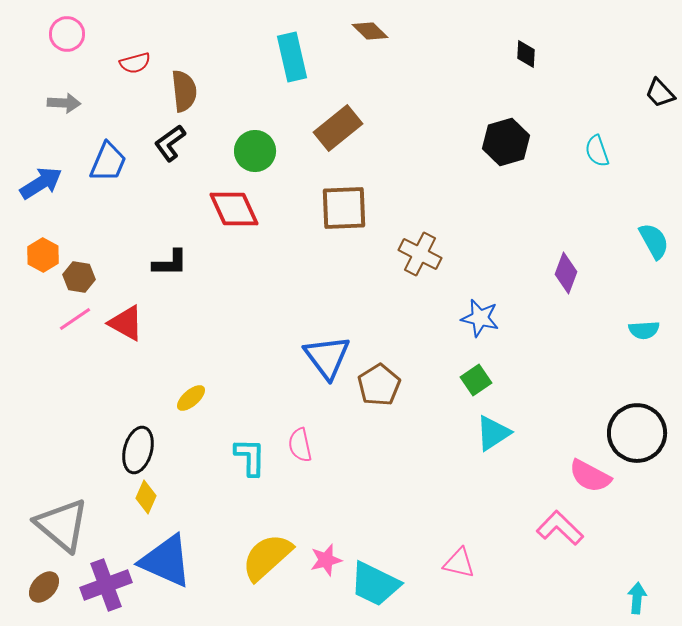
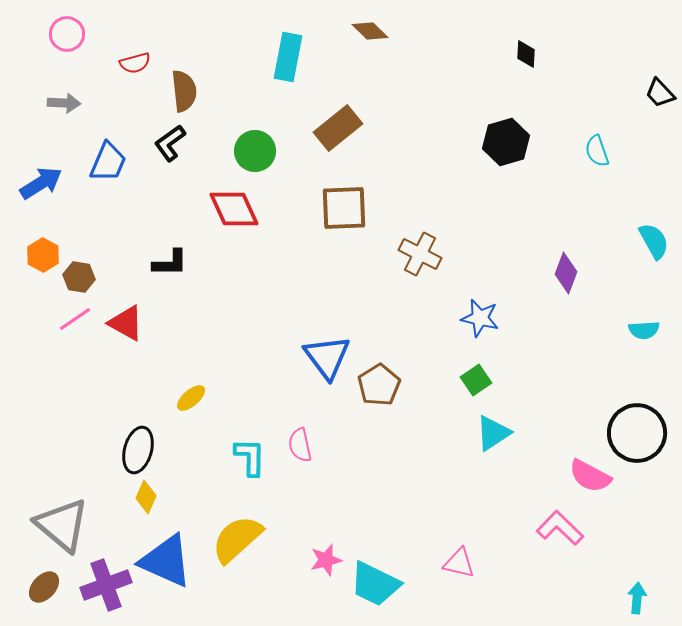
cyan rectangle at (292, 57): moved 4 px left; rotated 24 degrees clockwise
yellow semicircle at (267, 557): moved 30 px left, 18 px up
